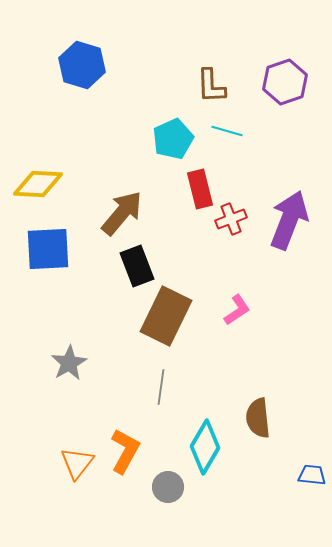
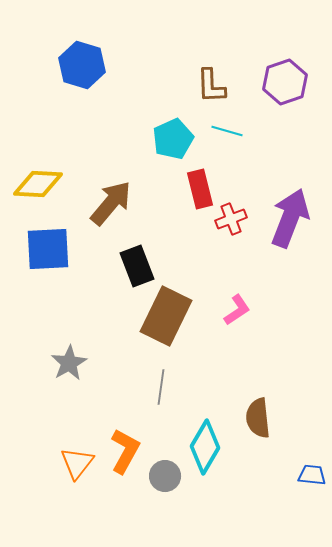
brown arrow: moved 11 px left, 10 px up
purple arrow: moved 1 px right, 2 px up
gray circle: moved 3 px left, 11 px up
